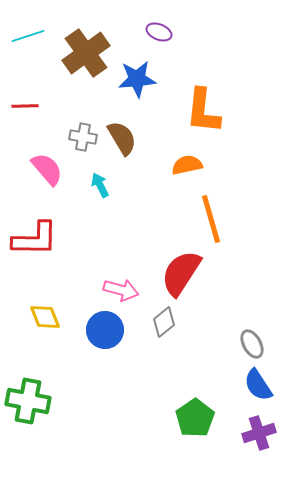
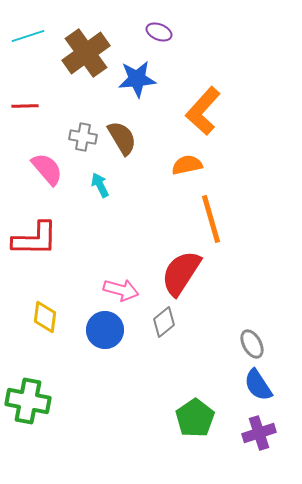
orange L-shape: rotated 36 degrees clockwise
yellow diamond: rotated 28 degrees clockwise
